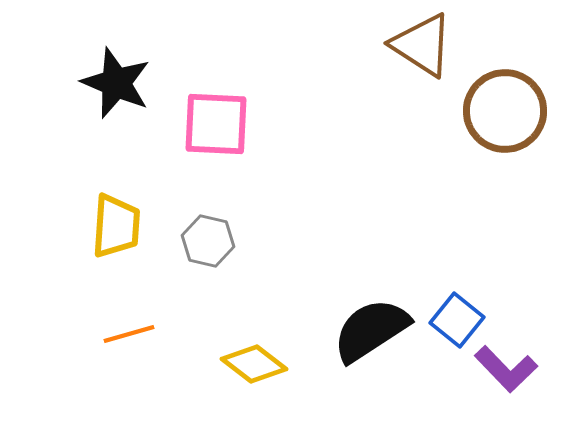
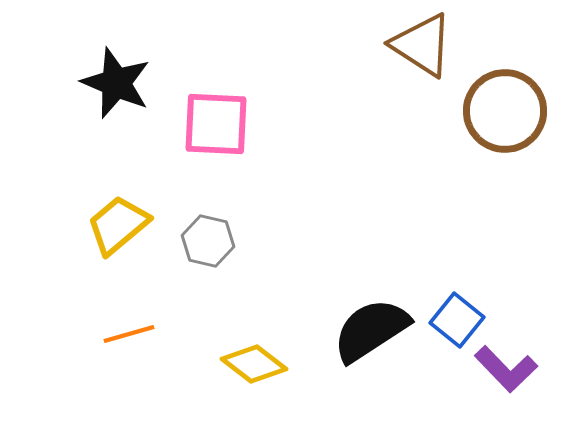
yellow trapezoid: moved 2 px right, 1 px up; rotated 134 degrees counterclockwise
